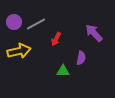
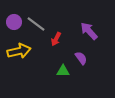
gray line: rotated 66 degrees clockwise
purple arrow: moved 5 px left, 2 px up
purple semicircle: rotated 48 degrees counterclockwise
